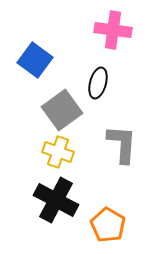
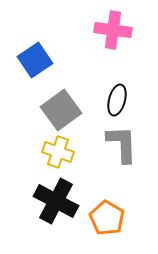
blue square: rotated 20 degrees clockwise
black ellipse: moved 19 px right, 17 px down
gray square: moved 1 px left
gray L-shape: rotated 6 degrees counterclockwise
black cross: moved 1 px down
orange pentagon: moved 1 px left, 7 px up
